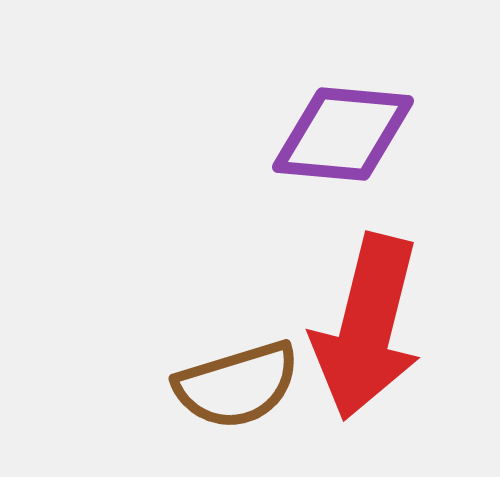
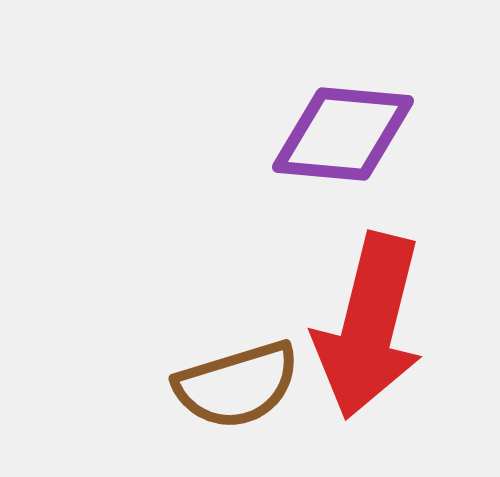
red arrow: moved 2 px right, 1 px up
